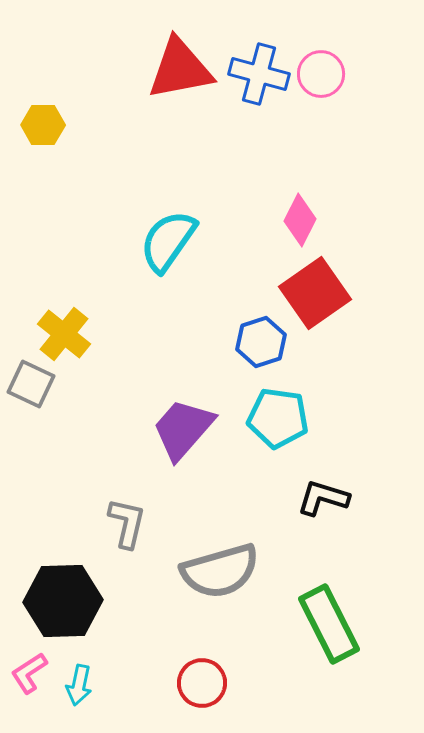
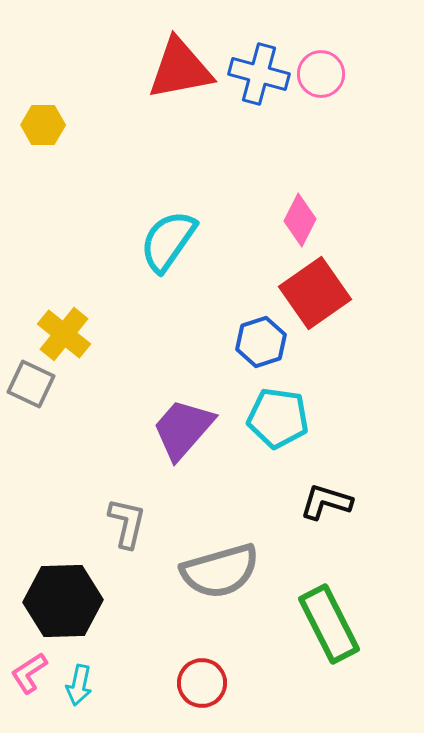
black L-shape: moved 3 px right, 4 px down
